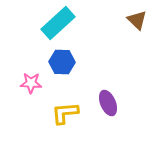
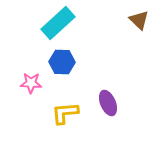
brown triangle: moved 2 px right
